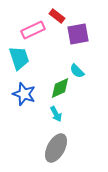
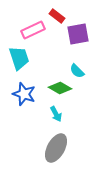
green diamond: rotated 55 degrees clockwise
